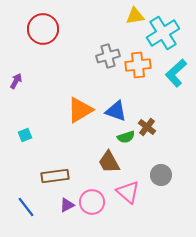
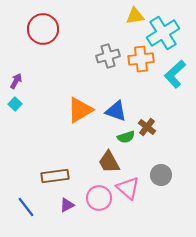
orange cross: moved 3 px right, 6 px up
cyan L-shape: moved 1 px left, 1 px down
cyan square: moved 10 px left, 31 px up; rotated 24 degrees counterclockwise
pink triangle: moved 4 px up
pink circle: moved 7 px right, 4 px up
